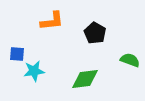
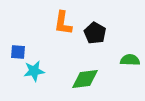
orange L-shape: moved 11 px right, 2 px down; rotated 105 degrees clockwise
blue square: moved 1 px right, 2 px up
green semicircle: rotated 18 degrees counterclockwise
